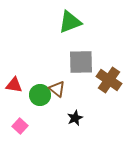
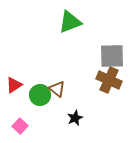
gray square: moved 31 px right, 6 px up
brown cross: rotated 10 degrees counterclockwise
red triangle: rotated 42 degrees counterclockwise
